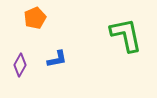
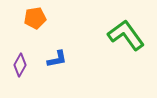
orange pentagon: rotated 15 degrees clockwise
green L-shape: rotated 24 degrees counterclockwise
